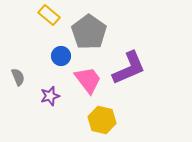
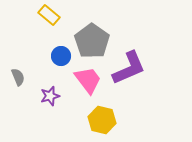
gray pentagon: moved 3 px right, 9 px down
